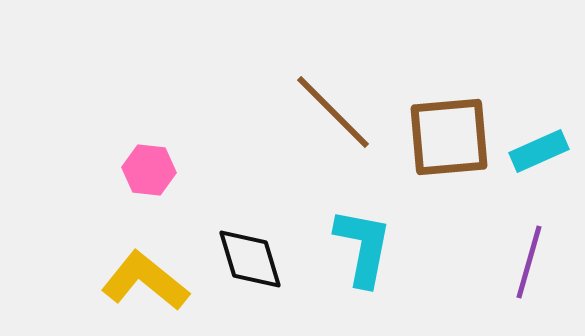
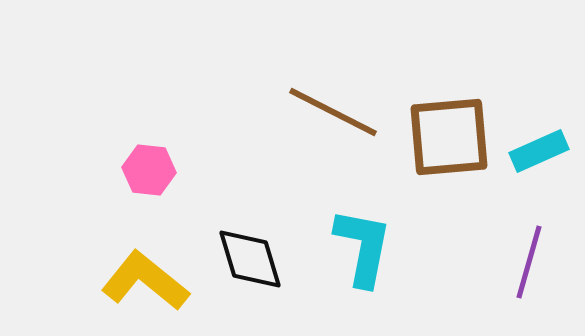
brown line: rotated 18 degrees counterclockwise
